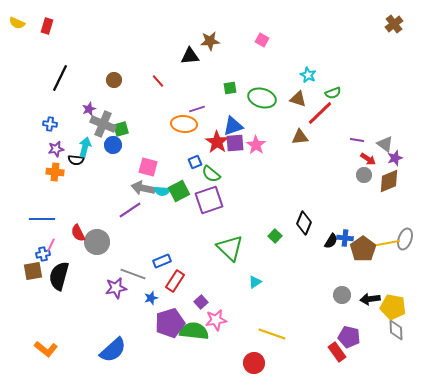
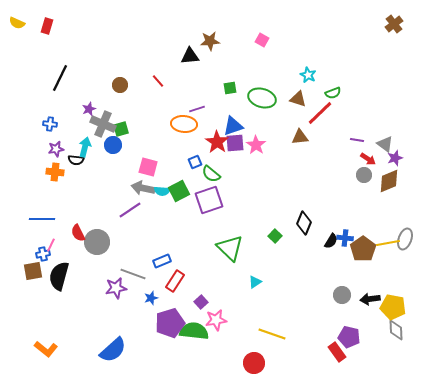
brown circle at (114, 80): moved 6 px right, 5 px down
